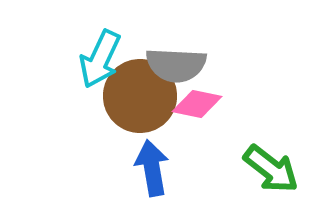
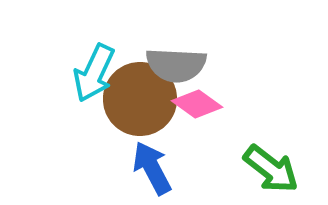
cyan arrow: moved 6 px left, 14 px down
brown circle: moved 3 px down
pink diamond: rotated 24 degrees clockwise
blue arrow: rotated 18 degrees counterclockwise
